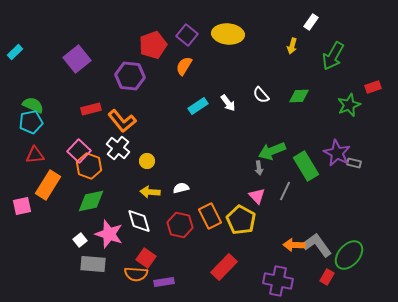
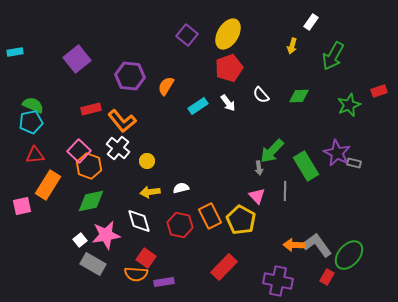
yellow ellipse at (228, 34): rotated 64 degrees counterclockwise
red pentagon at (153, 45): moved 76 px right, 23 px down
cyan rectangle at (15, 52): rotated 35 degrees clockwise
orange semicircle at (184, 66): moved 18 px left, 20 px down
red rectangle at (373, 87): moved 6 px right, 4 px down
green arrow at (272, 151): rotated 24 degrees counterclockwise
gray line at (285, 191): rotated 24 degrees counterclockwise
yellow arrow at (150, 192): rotated 12 degrees counterclockwise
pink star at (109, 234): moved 3 px left, 1 px down; rotated 28 degrees counterclockwise
gray rectangle at (93, 264): rotated 25 degrees clockwise
